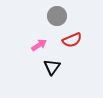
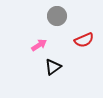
red semicircle: moved 12 px right
black triangle: moved 1 px right; rotated 18 degrees clockwise
